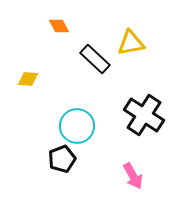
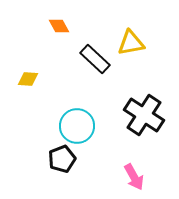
pink arrow: moved 1 px right, 1 px down
